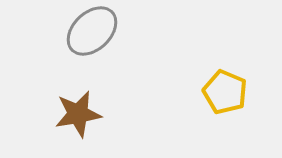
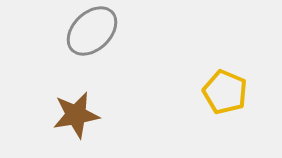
brown star: moved 2 px left, 1 px down
